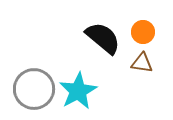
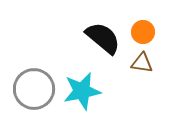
cyan star: moved 4 px right; rotated 18 degrees clockwise
